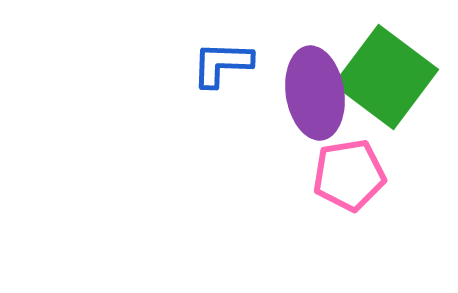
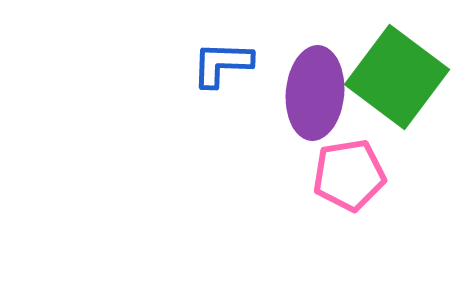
green square: moved 11 px right
purple ellipse: rotated 14 degrees clockwise
